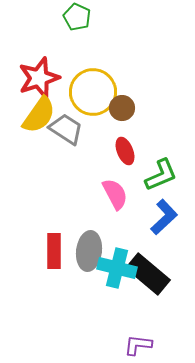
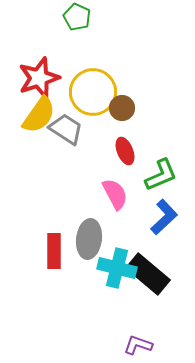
gray ellipse: moved 12 px up
purple L-shape: rotated 12 degrees clockwise
